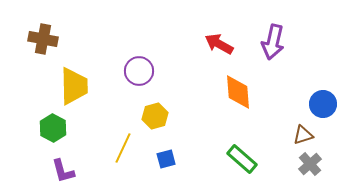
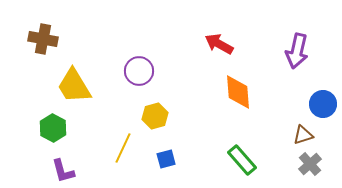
purple arrow: moved 24 px right, 9 px down
yellow trapezoid: rotated 150 degrees clockwise
green rectangle: moved 1 px down; rotated 8 degrees clockwise
